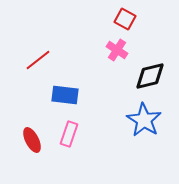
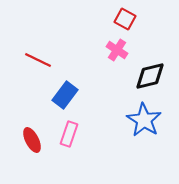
red line: rotated 64 degrees clockwise
blue rectangle: rotated 60 degrees counterclockwise
